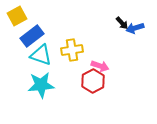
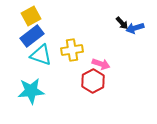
yellow square: moved 14 px right
pink arrow: moved 1 px right, 2 px up
cyan star: moved 10 px left, 6 px down
